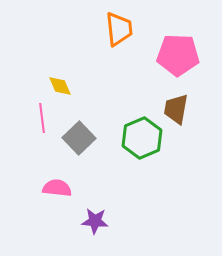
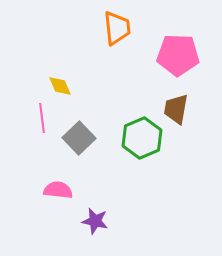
orange trapezoid: moved 2 px left, 1 px up
pink semicircle: moved 1 px right, 2 px down
purple star: rotated 8 degrees clockwise
